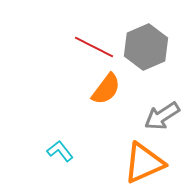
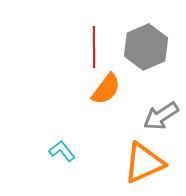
red line: rotated 63 degrees clockwise
gray arrow: moved 1 px left
cyan L-shape: moved 2 px right
